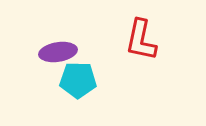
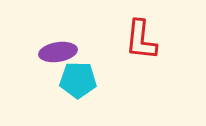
red L-shape: rotated 6 degrees counterclockwise
